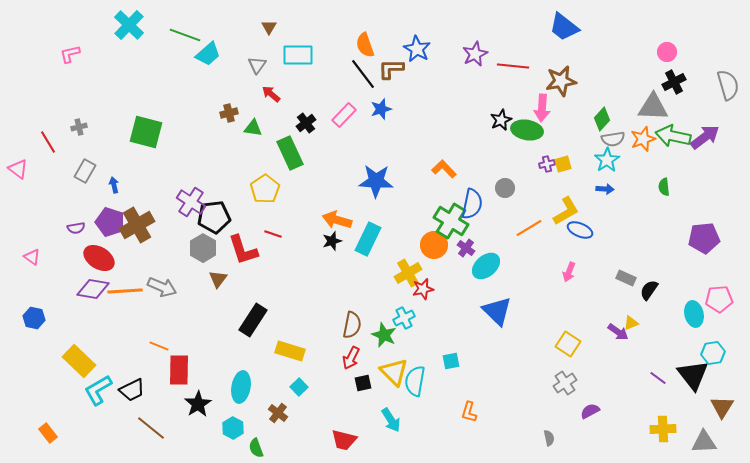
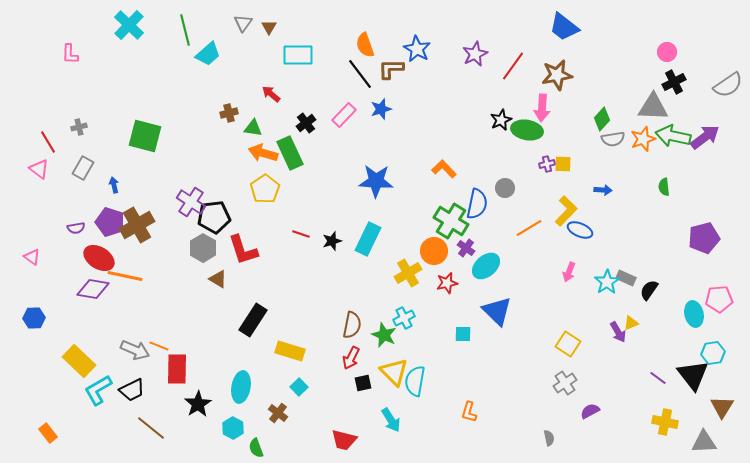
green line at (185, 35): moved 5 px up; rotated 56 degrees clockwise
pink L-shape at (70, 54): rotated 75 degrees counterclockwise
gray triangle at (257, 65): moved 14 px left, 42 px up
red line at (513, 66): rotated 60 degrees counterclockwise
black line at (363, 74): moved 3 px left
brown star at (561, 81): moved 4 px left, 6 px up
gray semicircle at (728, 85): rotated 72 degrees clockwise
green square at (146, 132): moved 1 px left, 4 px down
cyan star at (607, 160): moved 122 px down
yellow square at (563, 164): rotated 18 degrees clockwise
pink triangle at (18, 169): moved 21 px right
gray rectangle at (85, 171): moved 2 px left, 3 px up
blue arrow at (605, 189): moved 2 px left, 1 px down
blue semicircle at (472, 204): moved 5 px right
yellow L-shape at (566, 211): rotated 16 degrees counterclockwise
orange arrow at (337, 220): moved 74 px left, 67 px up
red line at (273, 234): moved 28 px right
purple pentagon at (704, 238): rotated 8 degrees counterclockwise
orange circle at (434, 245): moved 6 px down
brown triangle at (218, 279): rotated 36 degrees counterclockwise
gray arrow at (162, 287): moved 27 px left, 63 px down
red star at (423, 289): moved 24 px right, 6 px up
orange line at (125, 291): moved 15 px up; rotated 16 degrees clockwise
blue hexagon at (34, 318): rotated 15 degrees counterclockwise
purple arrow at (618, 332): rotated 25 degrees clockwise
cyan square at (451, 361): moved 12 px right, 27 px up; rotated 12 degrees clockwise
red rectangle at (179, 370): moved 2 px left, 1 px up
yellow cross at (663, 429): moved 2 px right, 7 px up; rotated 15 degrees clockwise
